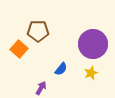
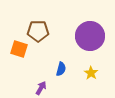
purple circle: moved 3 px left, 8 px up
orange square: rotated 24 degrees counterclockwise
blue semicircle: rotated 24 degrees counterclockwise
yellow star: rotated 16 degrees counterclockwise
